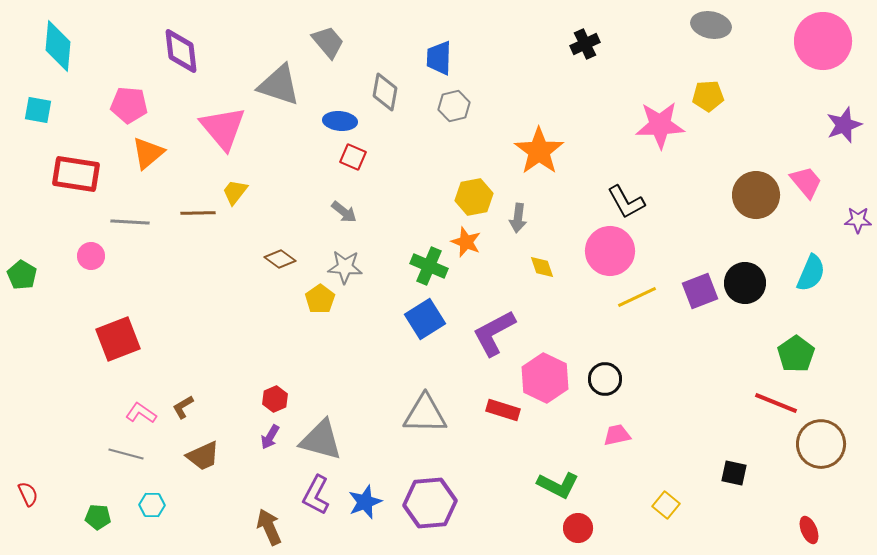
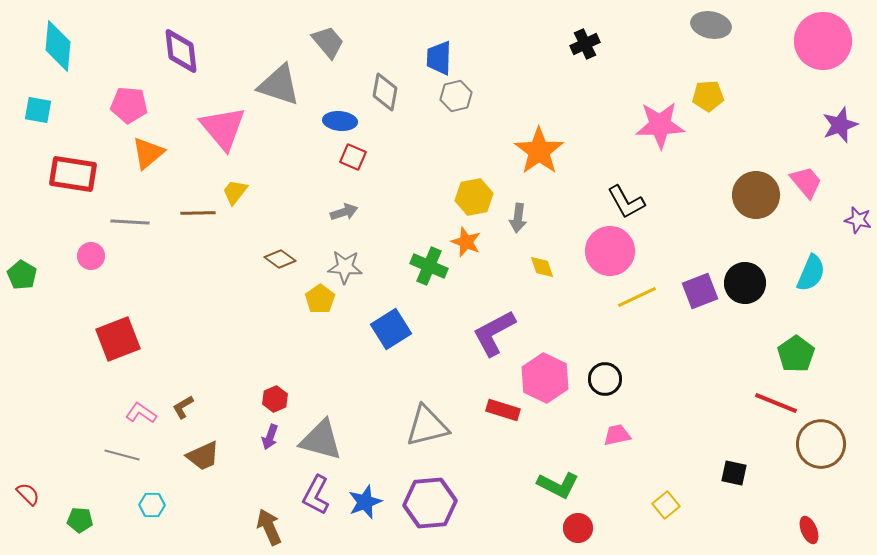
gray hexagon at (454, 106): moved 2 px right, 10 px up
purple star at (844, 125): moved 4 px left
red rectangle at (76, 174): moved 3 px left
gray arrow at (344, 212): rotated 56 degrees counterclockwise
purple star at (858, 220): rotated 12 degrees clockwise
blue square at (425, 319): moved 34 px left, 10 px down
gray triangle at (425, 414): moved 2 px right, 12 px down; rotated 15 degrees counterclockwise
purple arrow at (270, 437): rotated 10 degrees counterclockwise
gray line at (126, 454): moved 4 px left, 1 px down
red semicircle at (28, 494): rotated 20 degrees counterclockwise
yellow square at (666, 505): rotated 12 degrees clockwise
green pentagon at (98, 517): moved 18 px left, 3 px down
